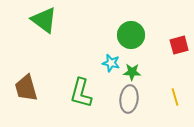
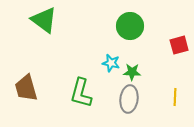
green circle: moved 1 px left, 9 px up
yellow line: rotated 18 degrees clockwise
